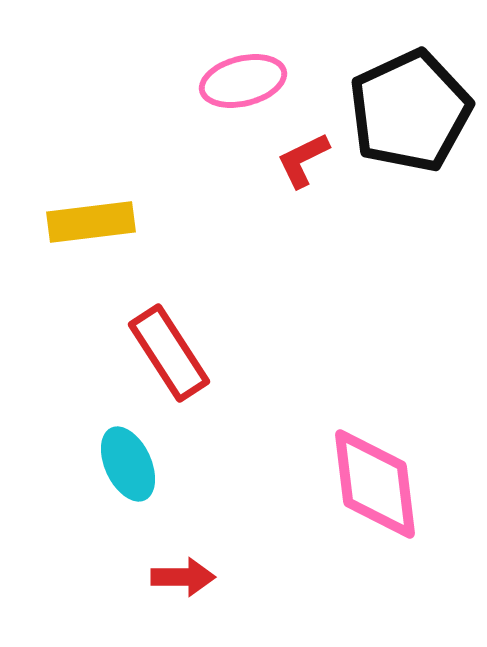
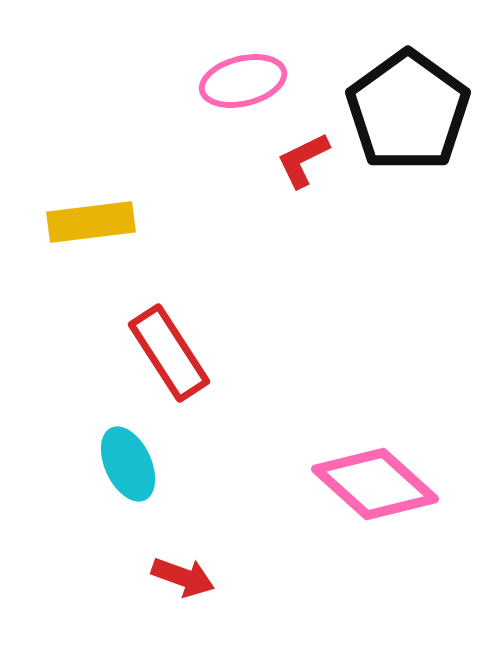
black pentagon: moved 2 px left; rotated 11 degrees counterclockwise
pink diamond: rotated 41 degrees counterclockwise
red arrow: rotated 20 degrees clockwise
